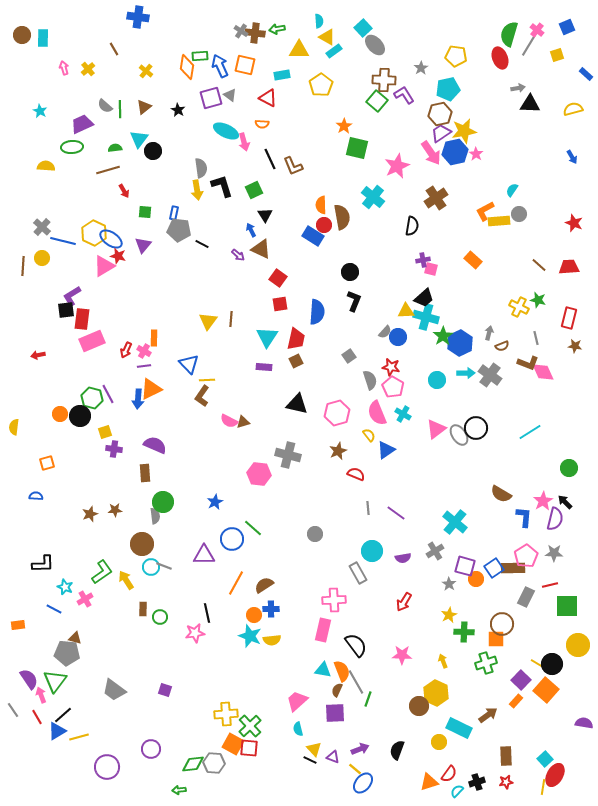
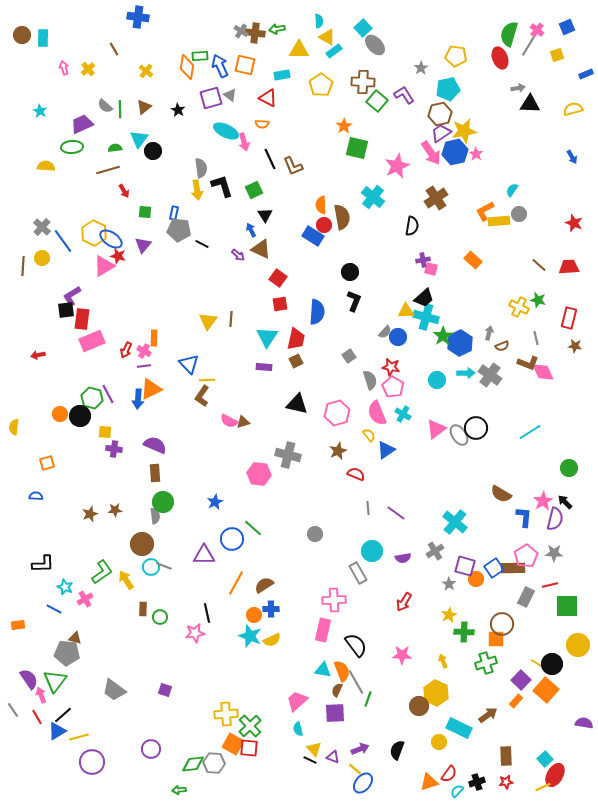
blue rectangle at (586, 74): rotated 64 degrees counterclockwise
brown cross at (384, 80): moved 21 px left, 2 px down
blue line at (63, 241): rotated 40 degrees clockwise
yellow square at (105, 432): rotated 24 degrees clockwise
brown rectangle at (145, 473): moved 10 px right
yellow semicircle at (272, 640): rotated 18 degrees counterclockwise
purple circle at (107, 767): moved 15 px left, 5 px up
yellow line at (543, 787): rotated 56 degrees clockwise
